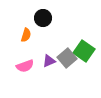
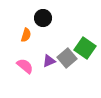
green square: moved 1 px right, 3 px up
pink semicircle: rotated 120 degrees counterclockwise
